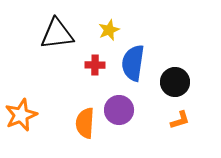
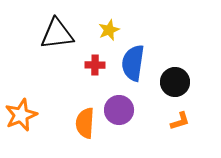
orange L-shape: moved 1 px down
